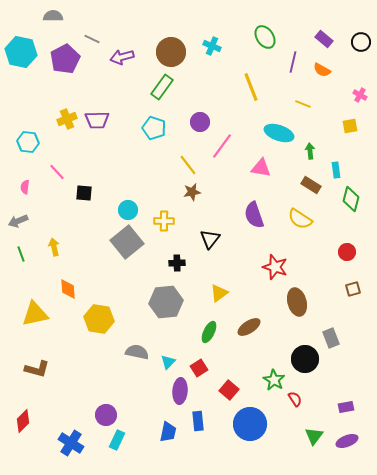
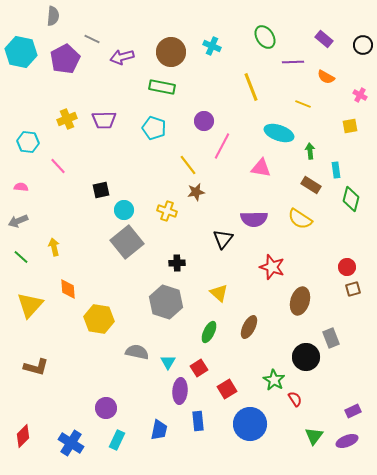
gray semicircle at (53, 16): rotated 96 degrees clockwise
black circle at (361, 42): moved 2 px right, 3 px down
purple line at (293, 62): rotated 75 degrees clockwise
orange semicircle at (322, 70): moved 4 px right, 7 px down
green rectangle at (162, 87): rotated 65 degrees clockwise
purple trapezoid at (97, 120): moved 7 px right
purple circle at (200, 122): moved 4 px right, 1 px up
pink line at (222, 146): rotated 8 degrees counterclockwise
pink line at (57, 172): moved 1 px right, 6 px up
pink semicircle at (25, 187): moved 4 px left; rotated 88 degrees clockwise
brown star at (192, 192): moved 4 px right
black square at (84, 193): moved 17 px right, 3 px up; rotated 18 degrees counterclockwise
cyan circle at (128, 210): moved 4 px left
purple semicircle at (254, 215): moved 4 px down; rotated 72 degrees counterclockwise
yellow cross at (164, 221): moved 3 px right, 10 px up; rotated 18 degrees clockwise
black triangle at (210, 239): moved 13 px right
red circle at (347, 252): moved 15 px down
green line at (21, 254): moved 3 px down; rotated 28 degrees counterclockwise
red star at (275, 267): moved 3 px left
yellow triangle at (219, 293): rotated 42 degrees counterclockwise
gray hexagon at (166, 302): rotated 24 degrees clockwise
brown ellipse at (297, 302): moved 3 px right, 1 px up; rotated 32 degrees clockwise
yellow triangle at (35, 314): moved 5 px left, 9 px up; rotated 36 degrees counterclockwise
brown ellipse at (249, 327): rotated 30 degrees counterclockwise
black circle at (305, 359): moved 1 px right, 2 px up
cyan triangle at (168, 362): rotated 14 degrees counterclockwise
brown L-shape at (37, 369): moved 1 px left, 2 px up
red square at (229, 390): moved 2 px left, 1 px up; rotated 18 degrees clockwise
purple rectangle at (346, 407): moved 7 px right, 4 px down; rotated 14 degrees counterclockwise
purple circle at (106, 415): moved 7 px up
red diamond at (23, 421): moved 15 px down
blue trapezoid at (168, 432): moved 9 px left, 2 px up
